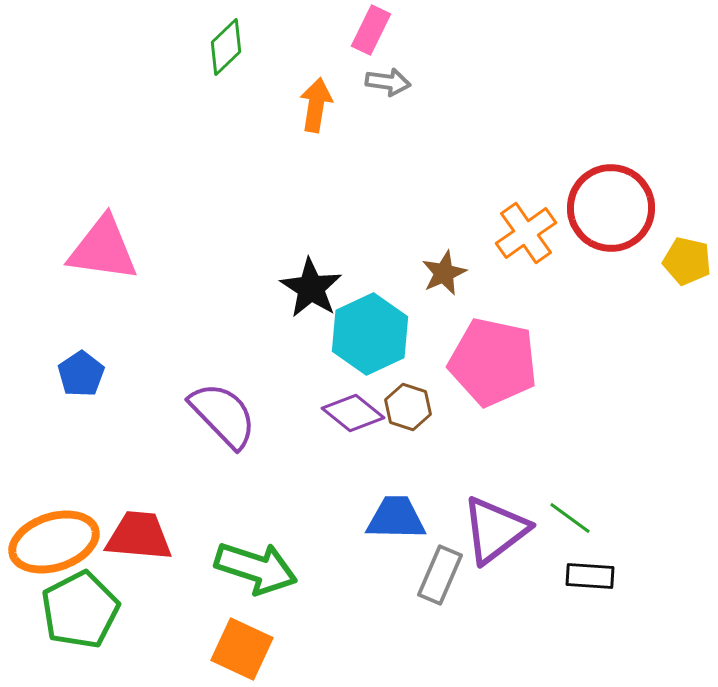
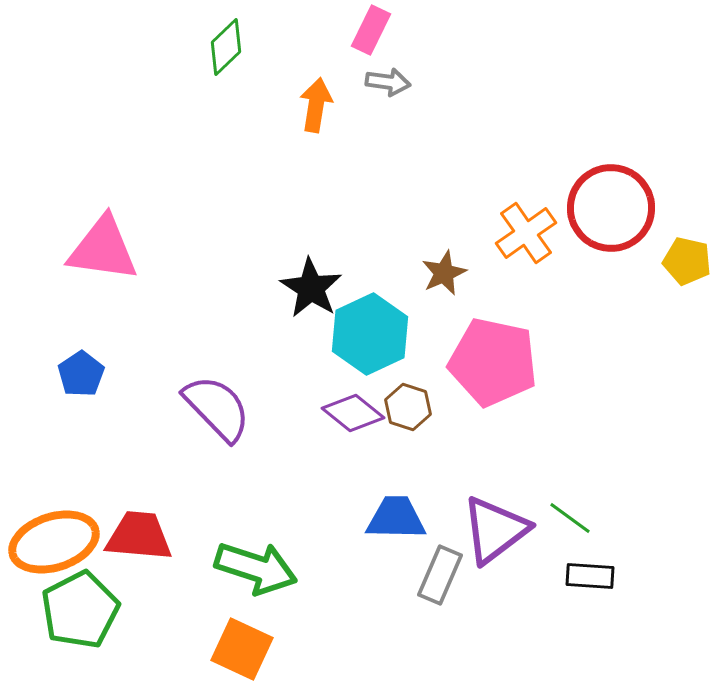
purple semicircle: moved 6 px left, 7 px up
